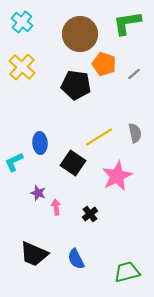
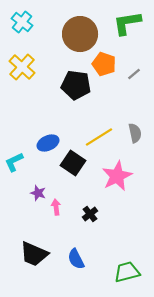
blue ellipse: moved 8 px right; rotated 70 degrees clockwise
